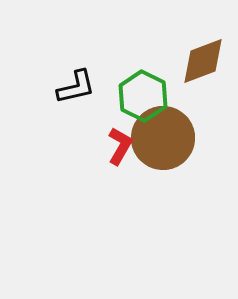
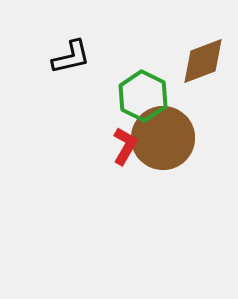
black L-shape: moved 5 px left, 30 px up
red L-shape: moved 5 px right
